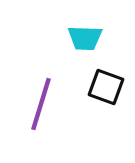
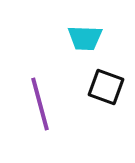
purple line: moved 1 px left; rotated 32 degrees counterclockwise
